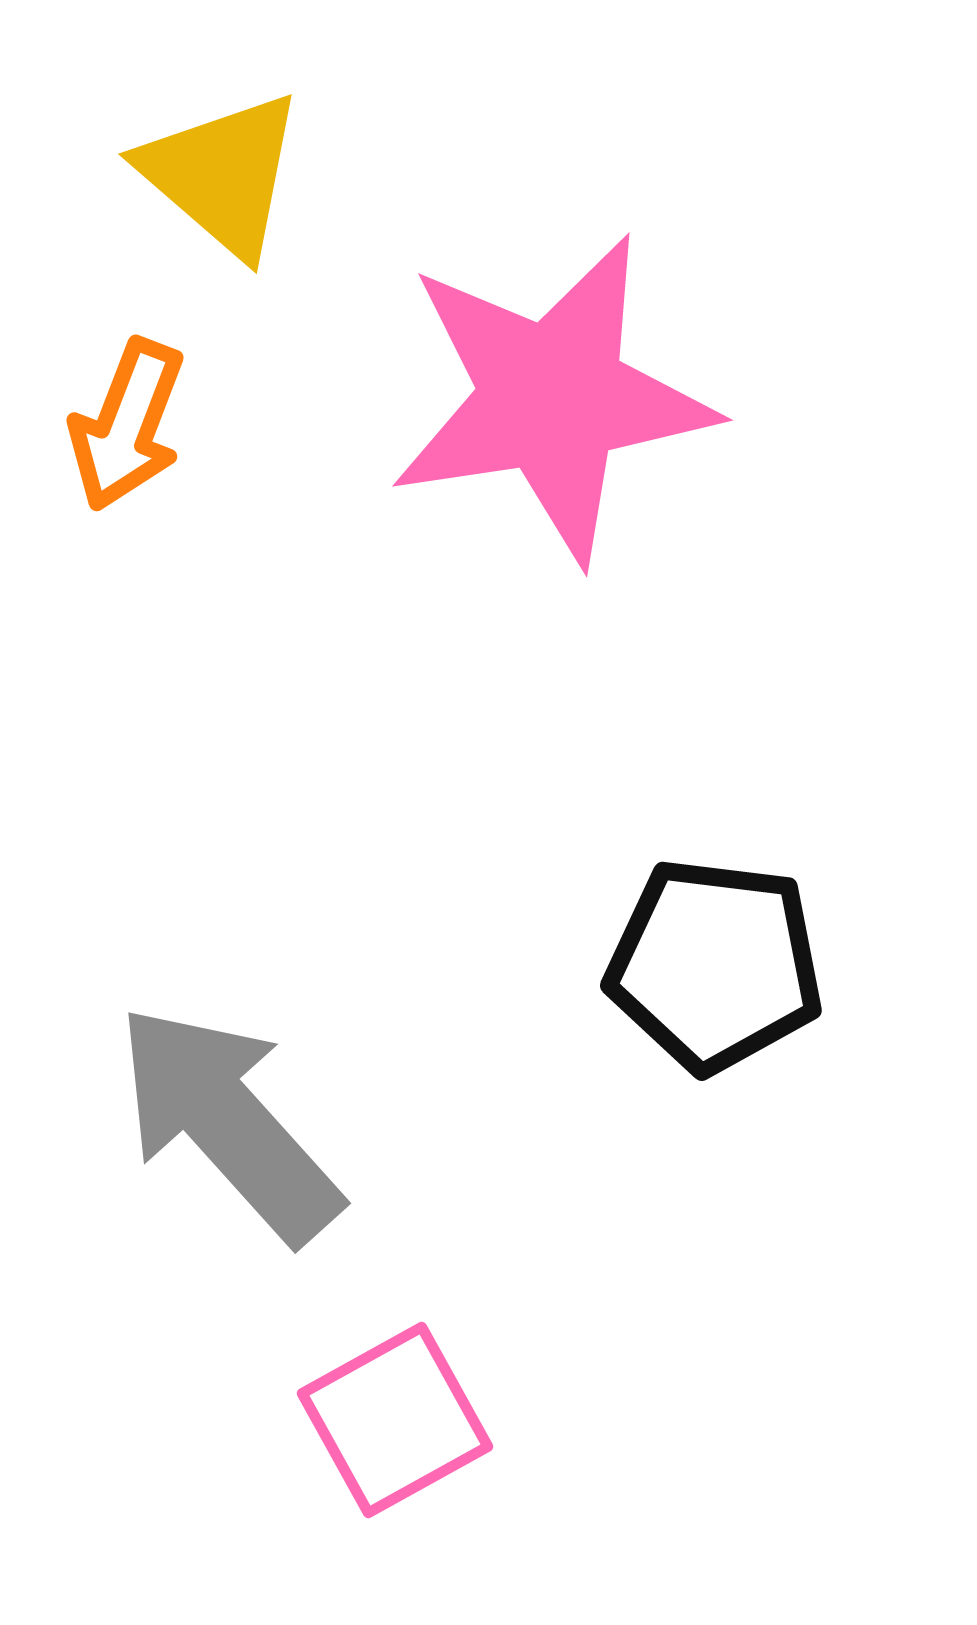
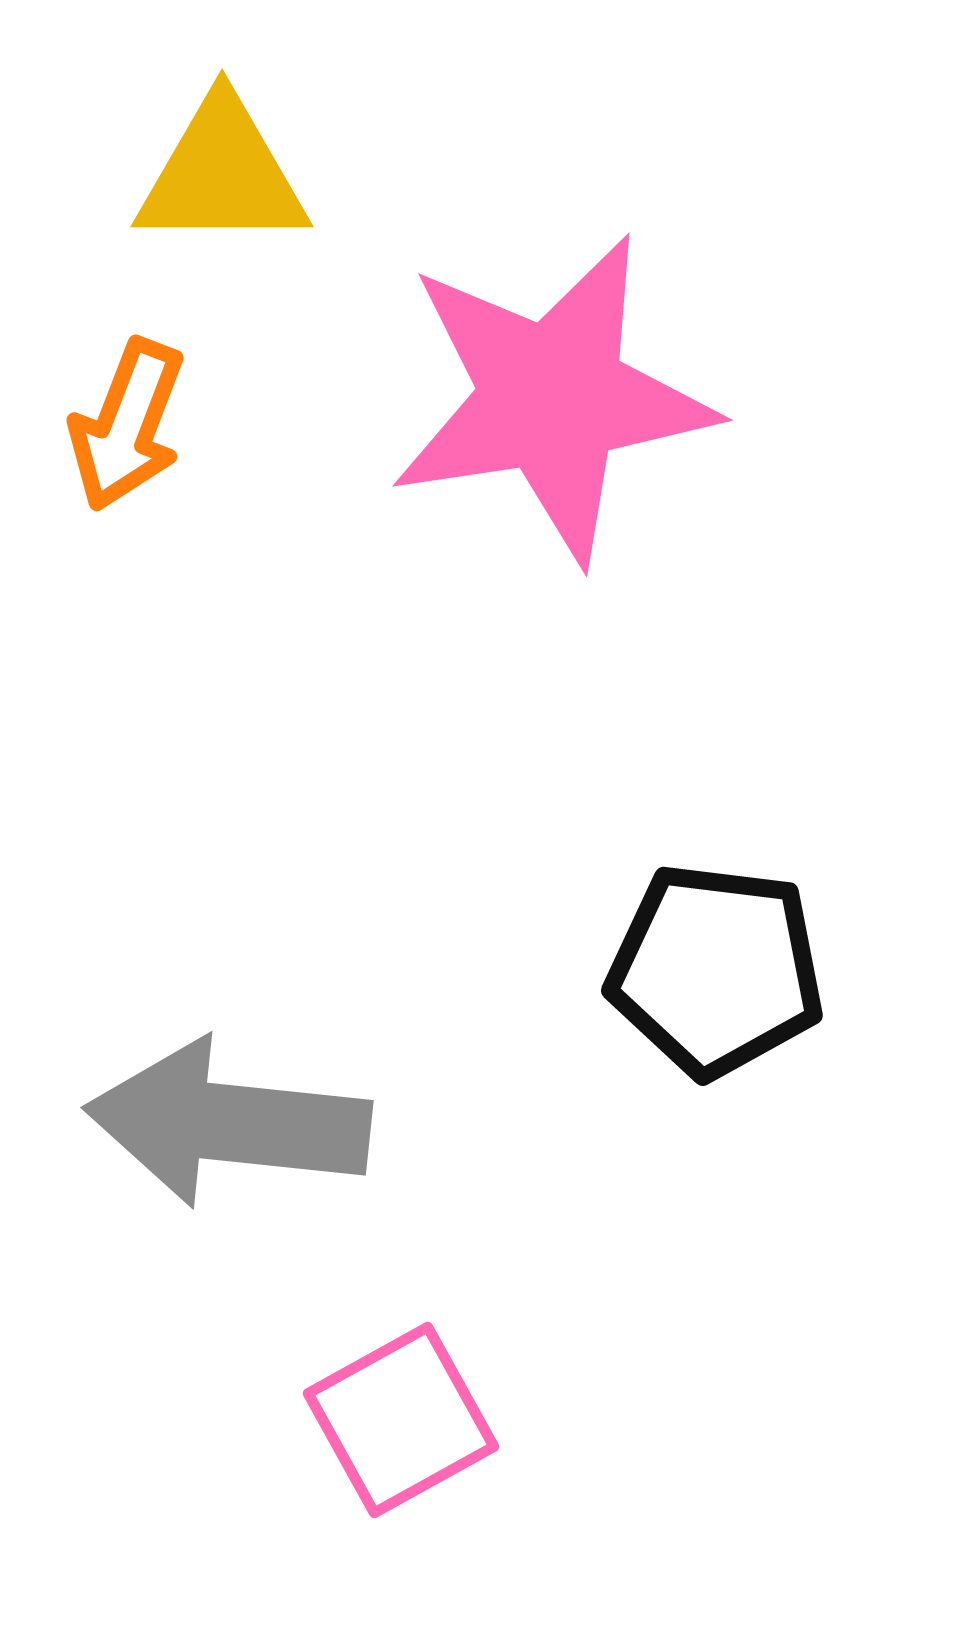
yellow triangle: rotated 41 degrees counterclockwise
black pentagon: moved 1 px right, 5 px down
gray arrow: rotated 42 degrees counterclockwise
pink square: moved 6 px right
